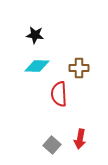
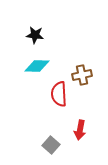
brown cross: moved 3 px right, 7 px down; rotated 12 degrees counterclockwise
red arrow: moved 9 px up
gray square: moved 1 px left
